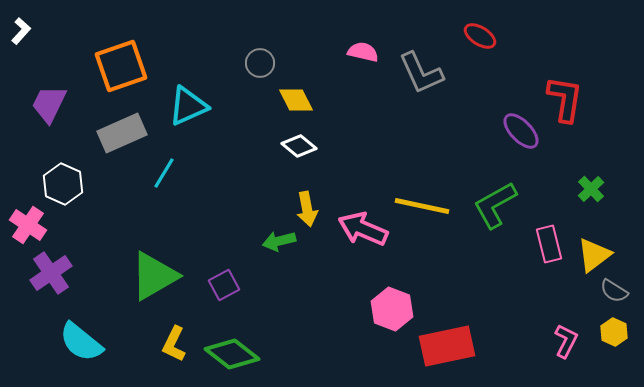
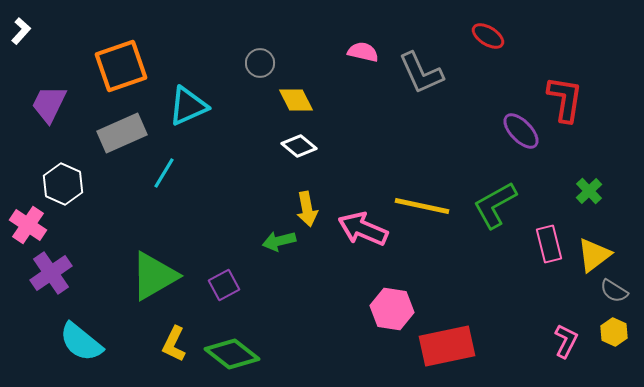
red ellipse: moved 8 px right
green cross: moved 2 px left, 2 px down
pink hexagon: rotated 12 degrees counterclockwise
